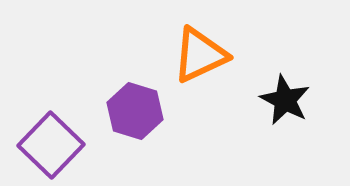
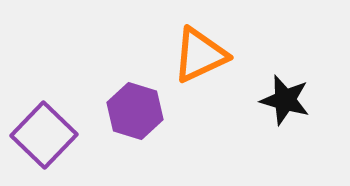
black star: rotated 12 degrees counterclockwise
purple square: moved 7 px left, 10 px up
